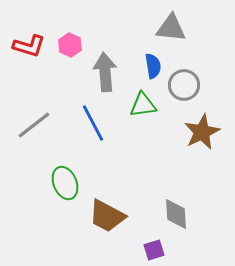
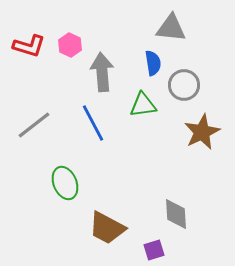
blue semicircle: moved 3 px up
gray arrow: moved 3 px left
brown trapezoid: moved 12 px down
